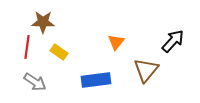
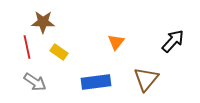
red line: rotated 20 degrees counterclockwise
brown triangle: moved 9 px down
blue rectangle: moved 2 px down
